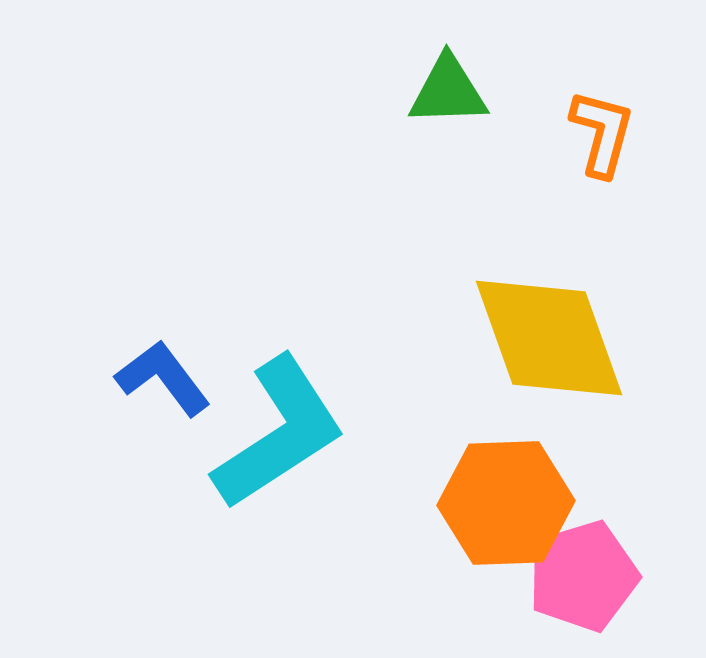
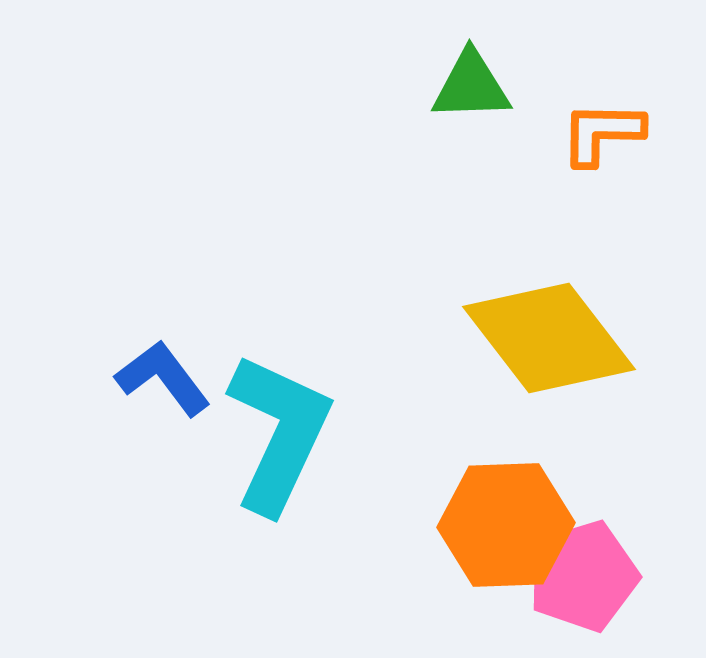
green triangle: moved 23 px right, 5 px up
orange L-shape: rotated 104 degrees counterclockwise
yellow diamond: rotated 18 degrees counterclockwise
cyan L-shape: rotated 32 degrees counterclockwise
orange hexagon: moved 22 px down
